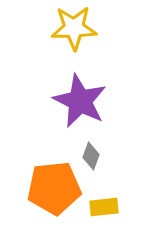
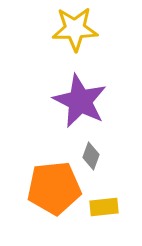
yellow star: moved 1 px right, 1 px down
